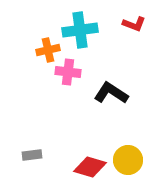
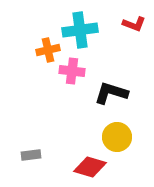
pink cross: moved 4 px right, 1 px up
black L-shape: rotated 16 degrees counterclockwise
gray rectangle: moved 1 px left
yellow circle: moved 11 px left, 23 px up
